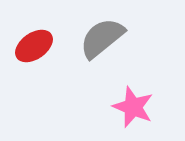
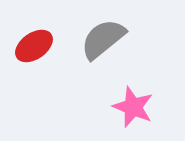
gray semicircle: moved 1 px right, 1 px down
